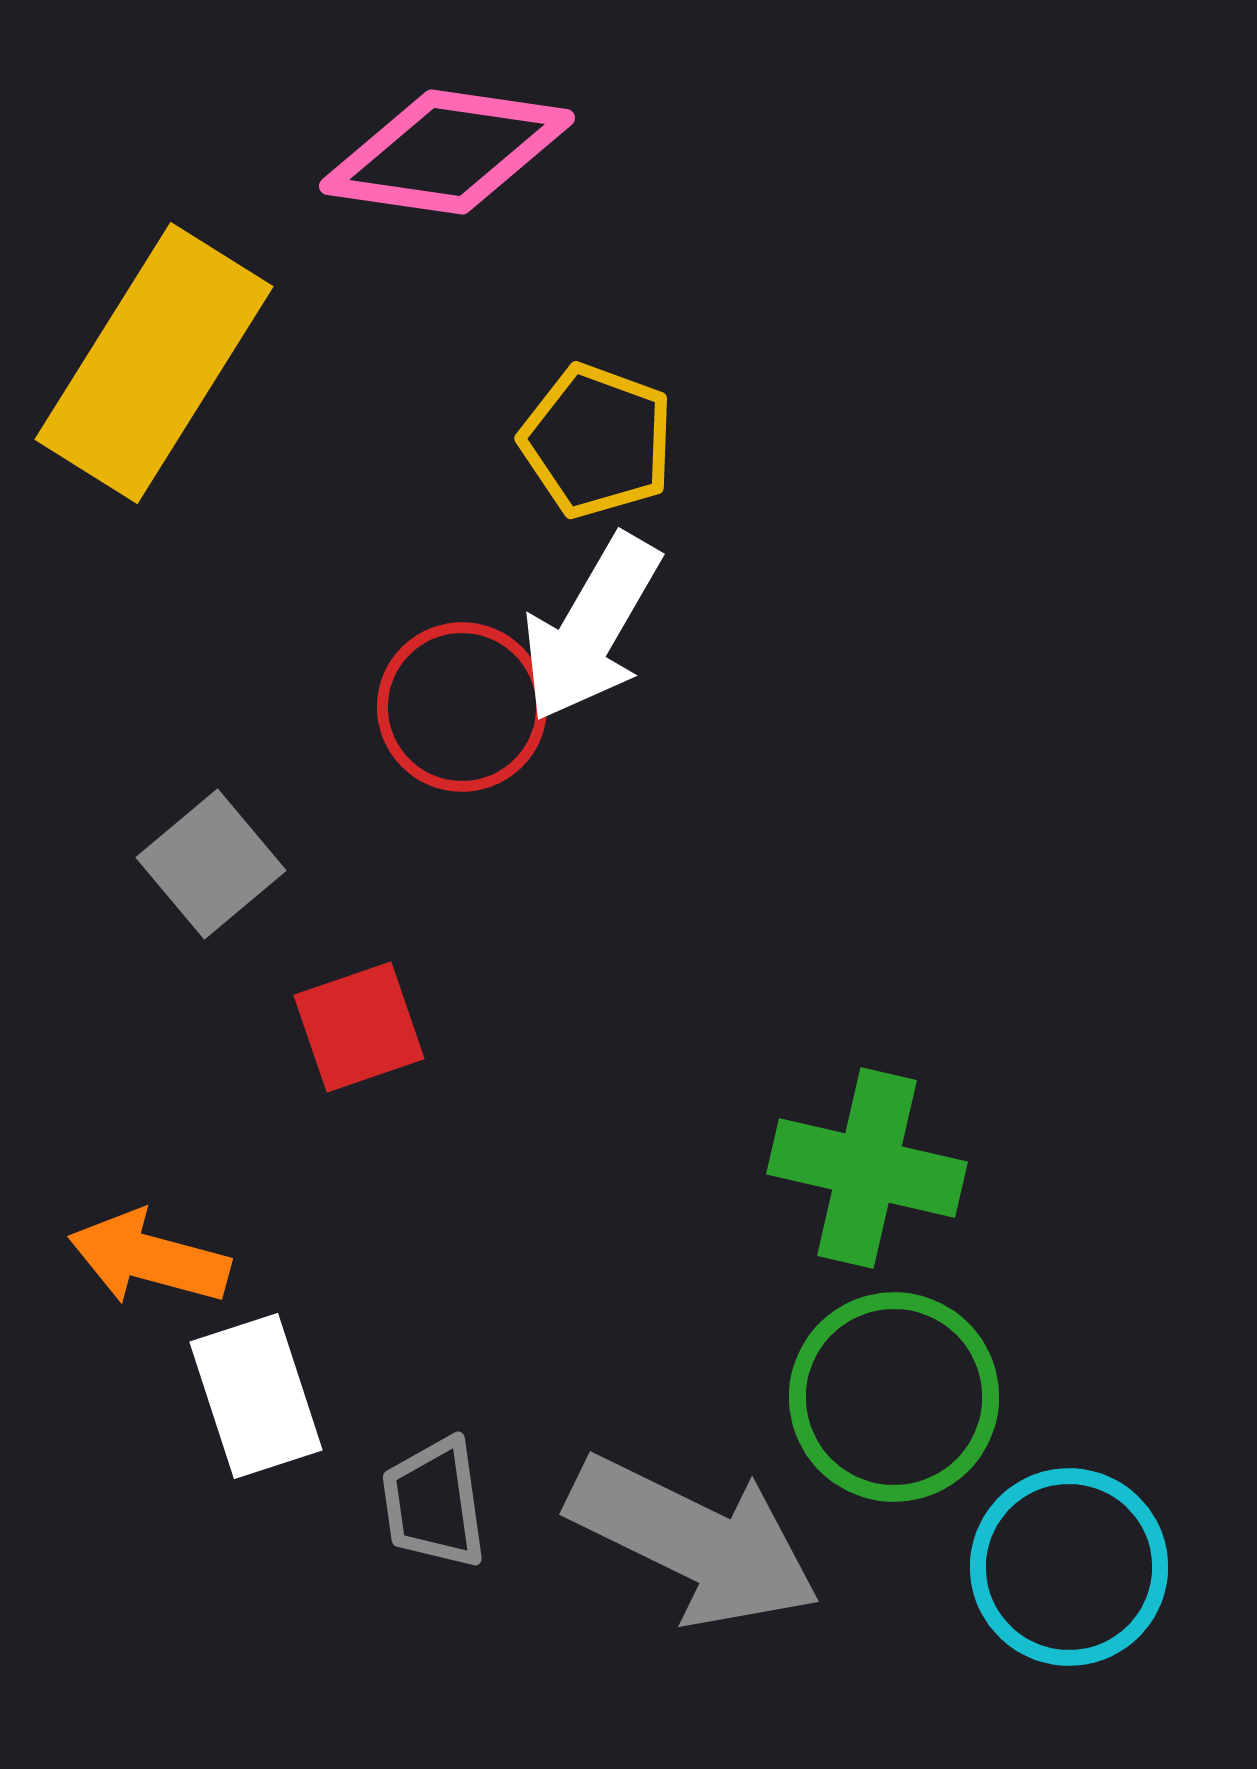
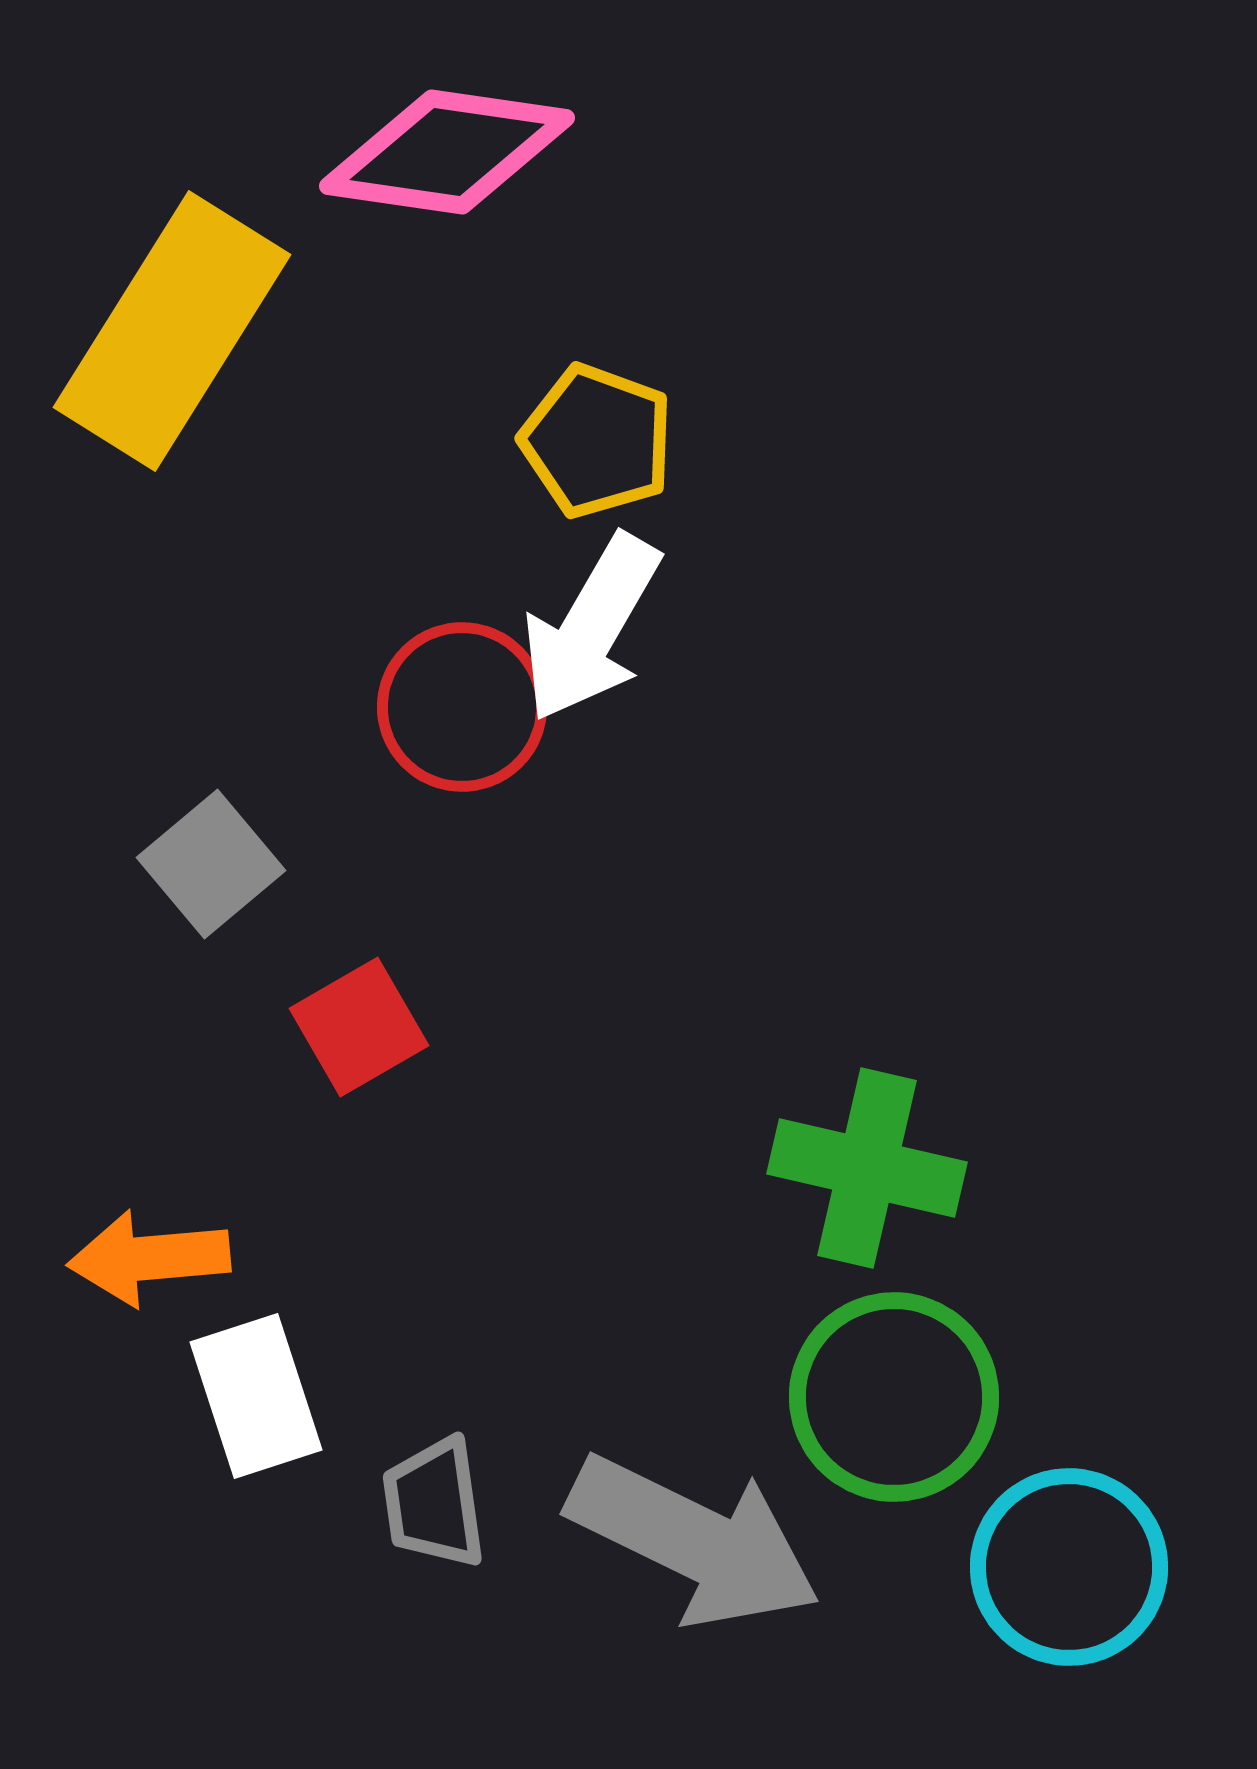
yellow rectangle: moved 18 px right, 32 px up
red square: rotated 11 degrees counterclockwise
orange arrow: rotated 20 degrees counterclockwise
